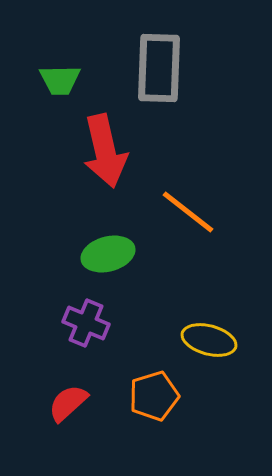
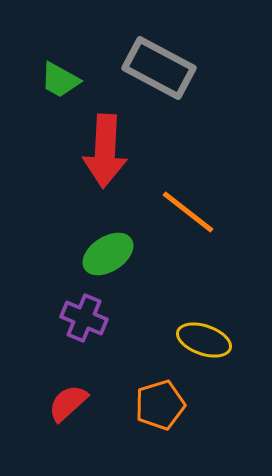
gray rectangle: rotated 64 degrees counterclockwise
green trapezoid: rotated 30 degrees clockwise
red arrow: rotated 16 degrees clockwise
green ellipse: rotated 18 degrees counterclockwise
purple cross: moved 2 px left, 5 px up
yellow ellipse: moved 5 px left; rotated 4 degrees clockwise
orange pentagon: moved 6 px right, 9 px down
